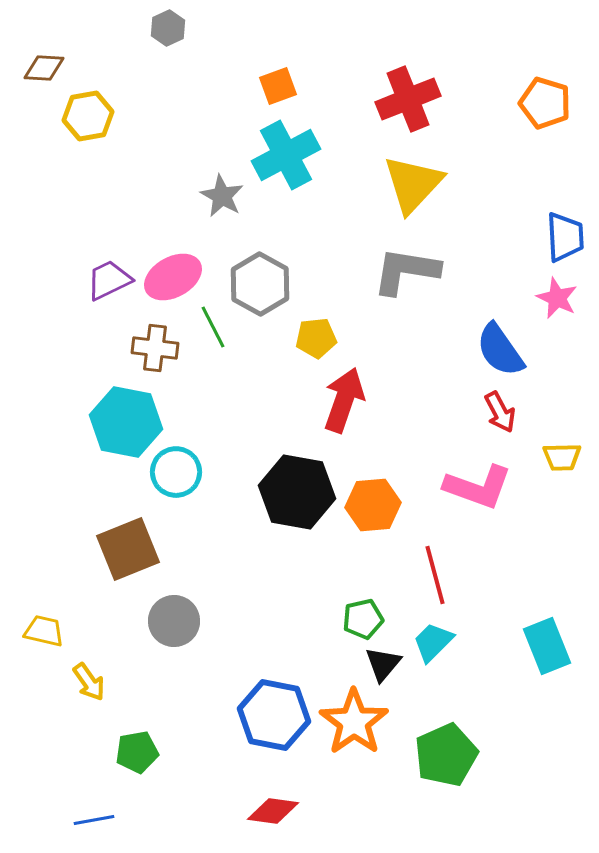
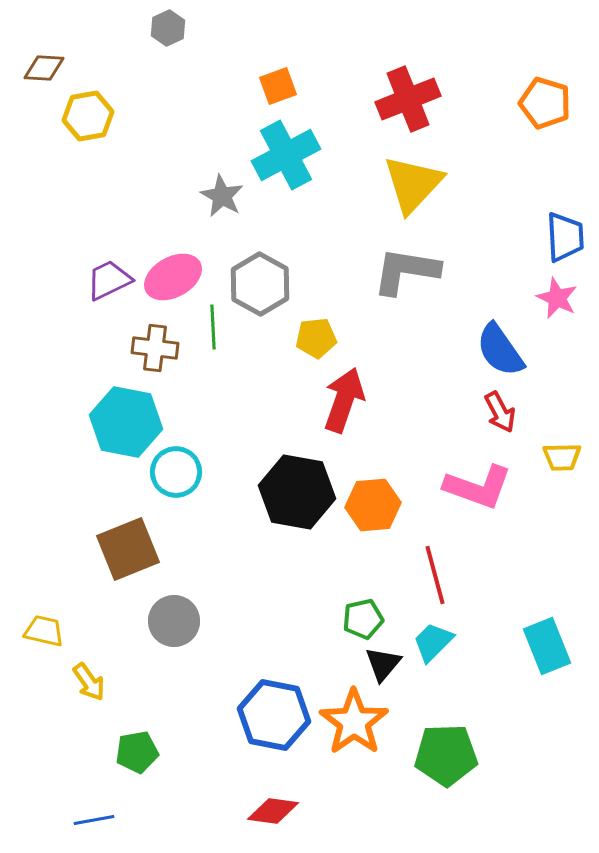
green line at (213, 327): rotated 24 degrees clockwise
green pentagon at (446, 755): rotated 22 degrees clockwise
